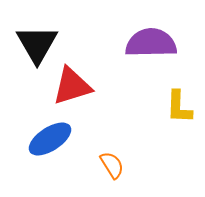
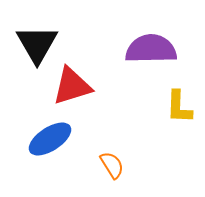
purple semicircle: moved 6 px down
